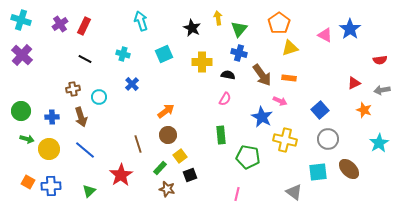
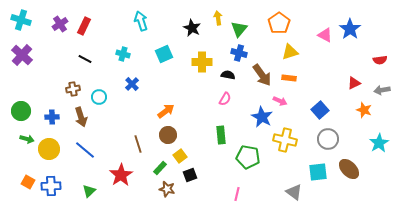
yellow triangle at (290, 48): moved 4 px down
